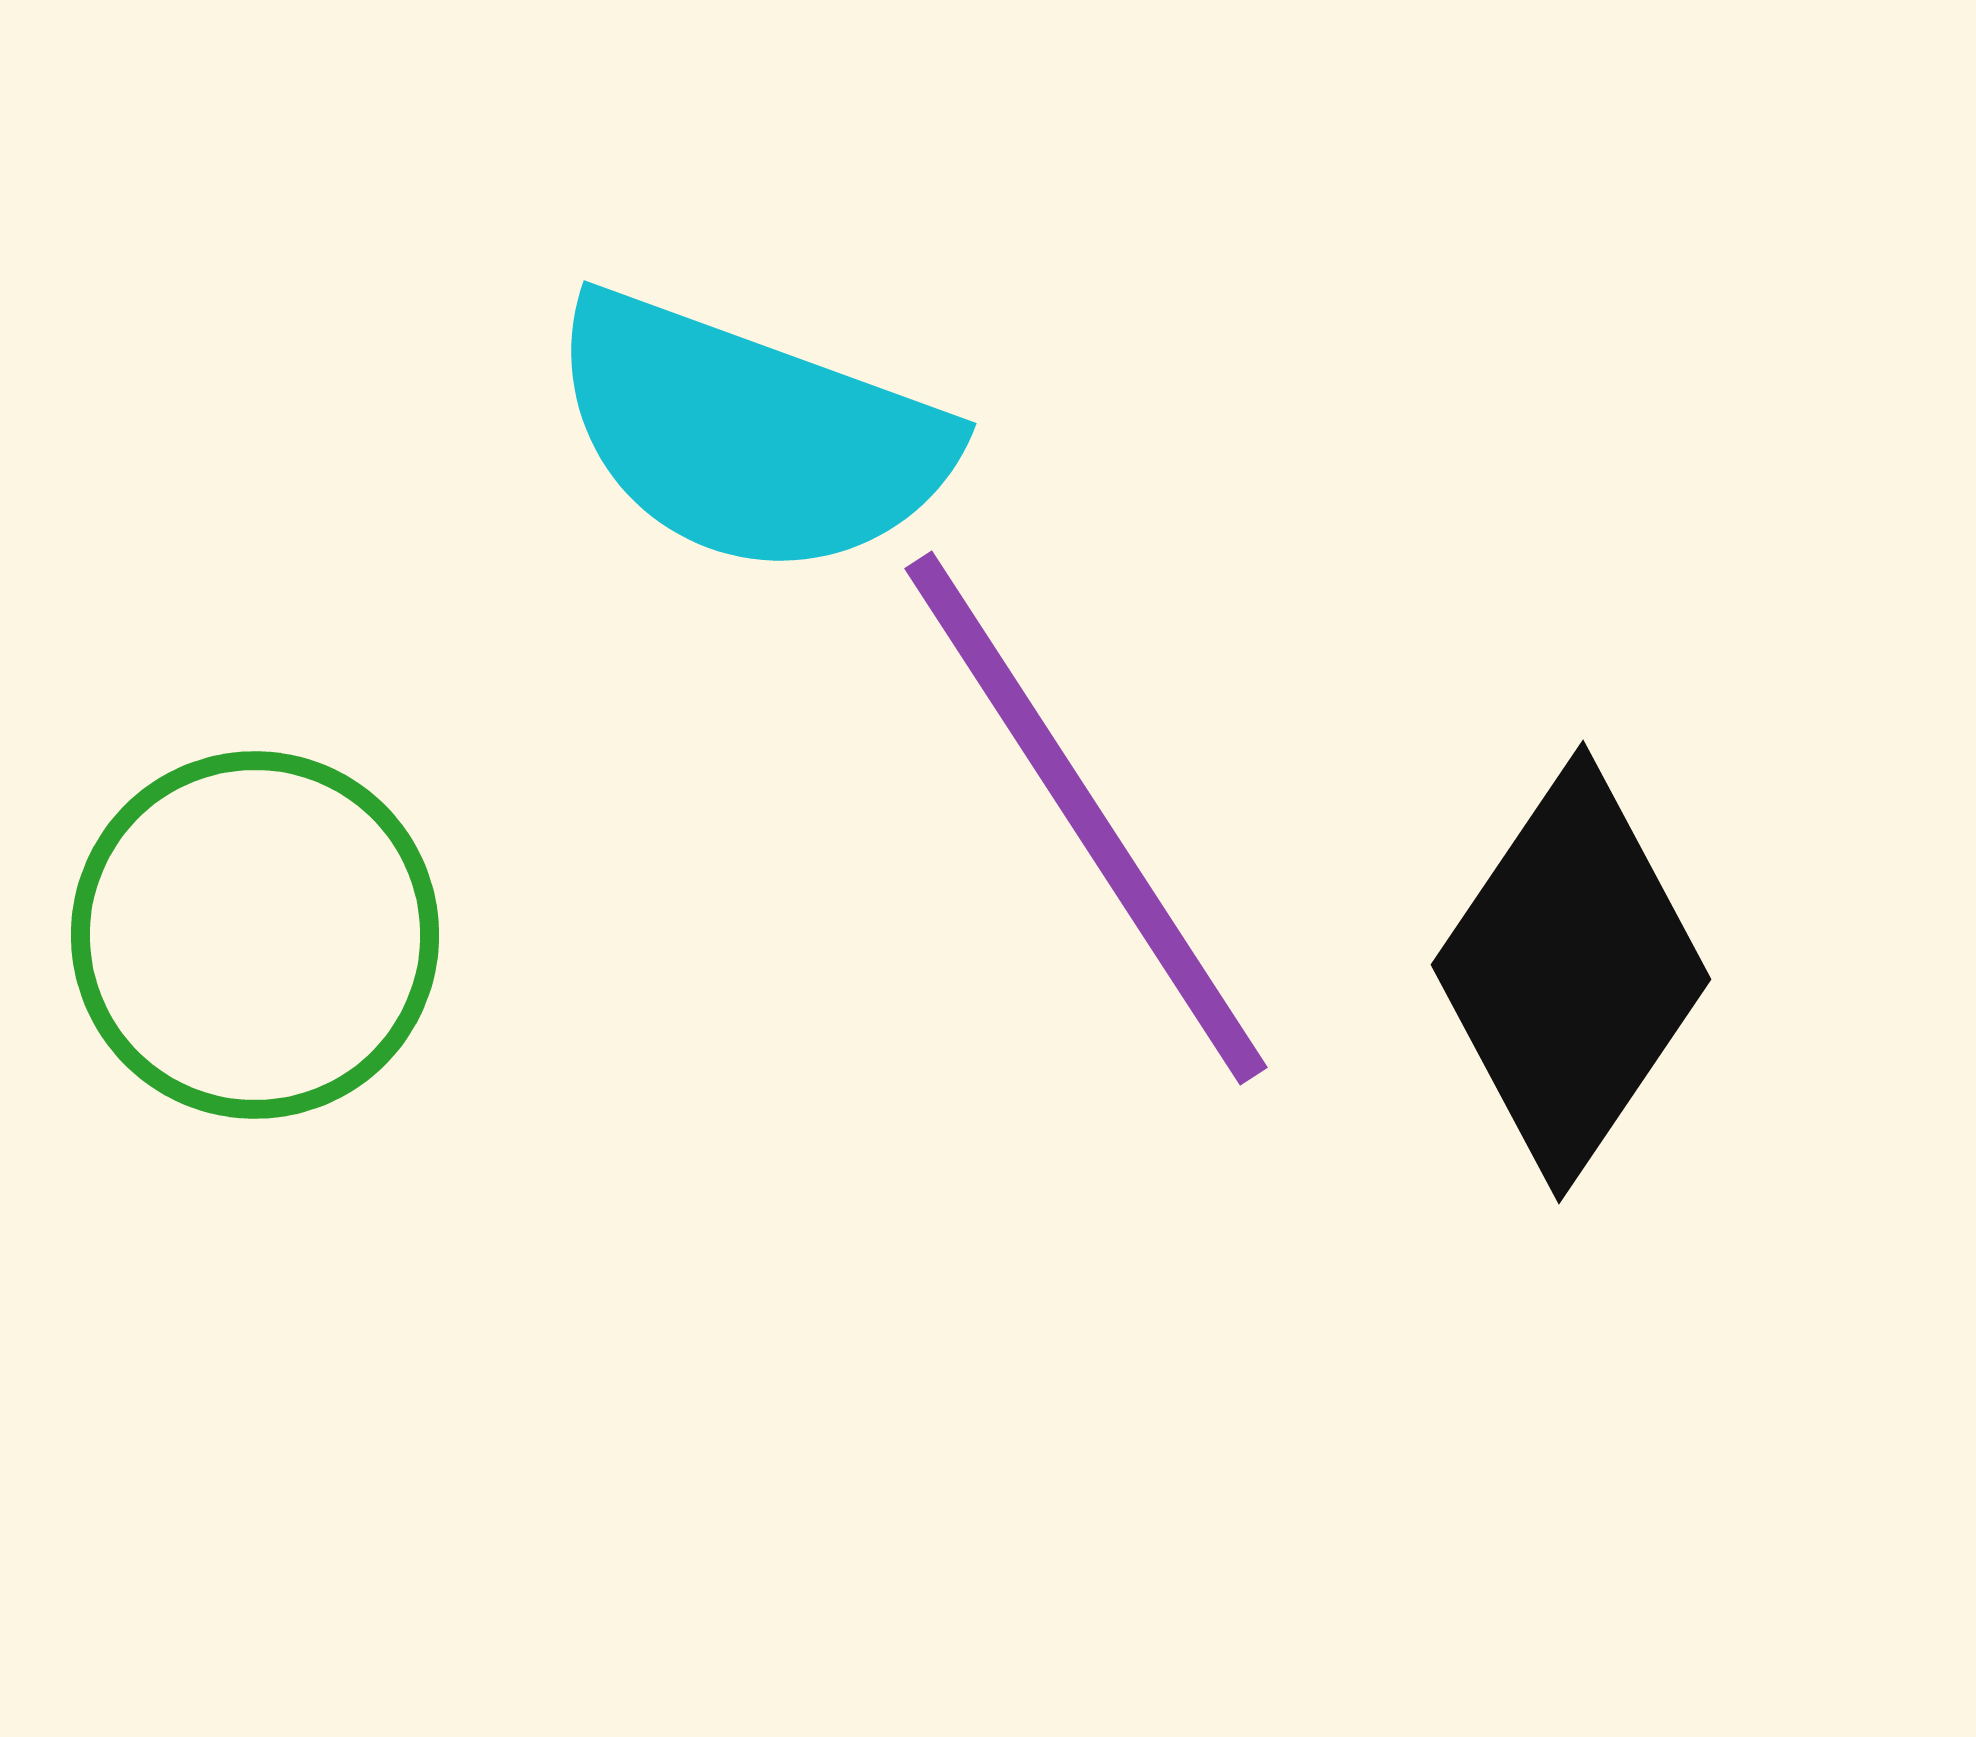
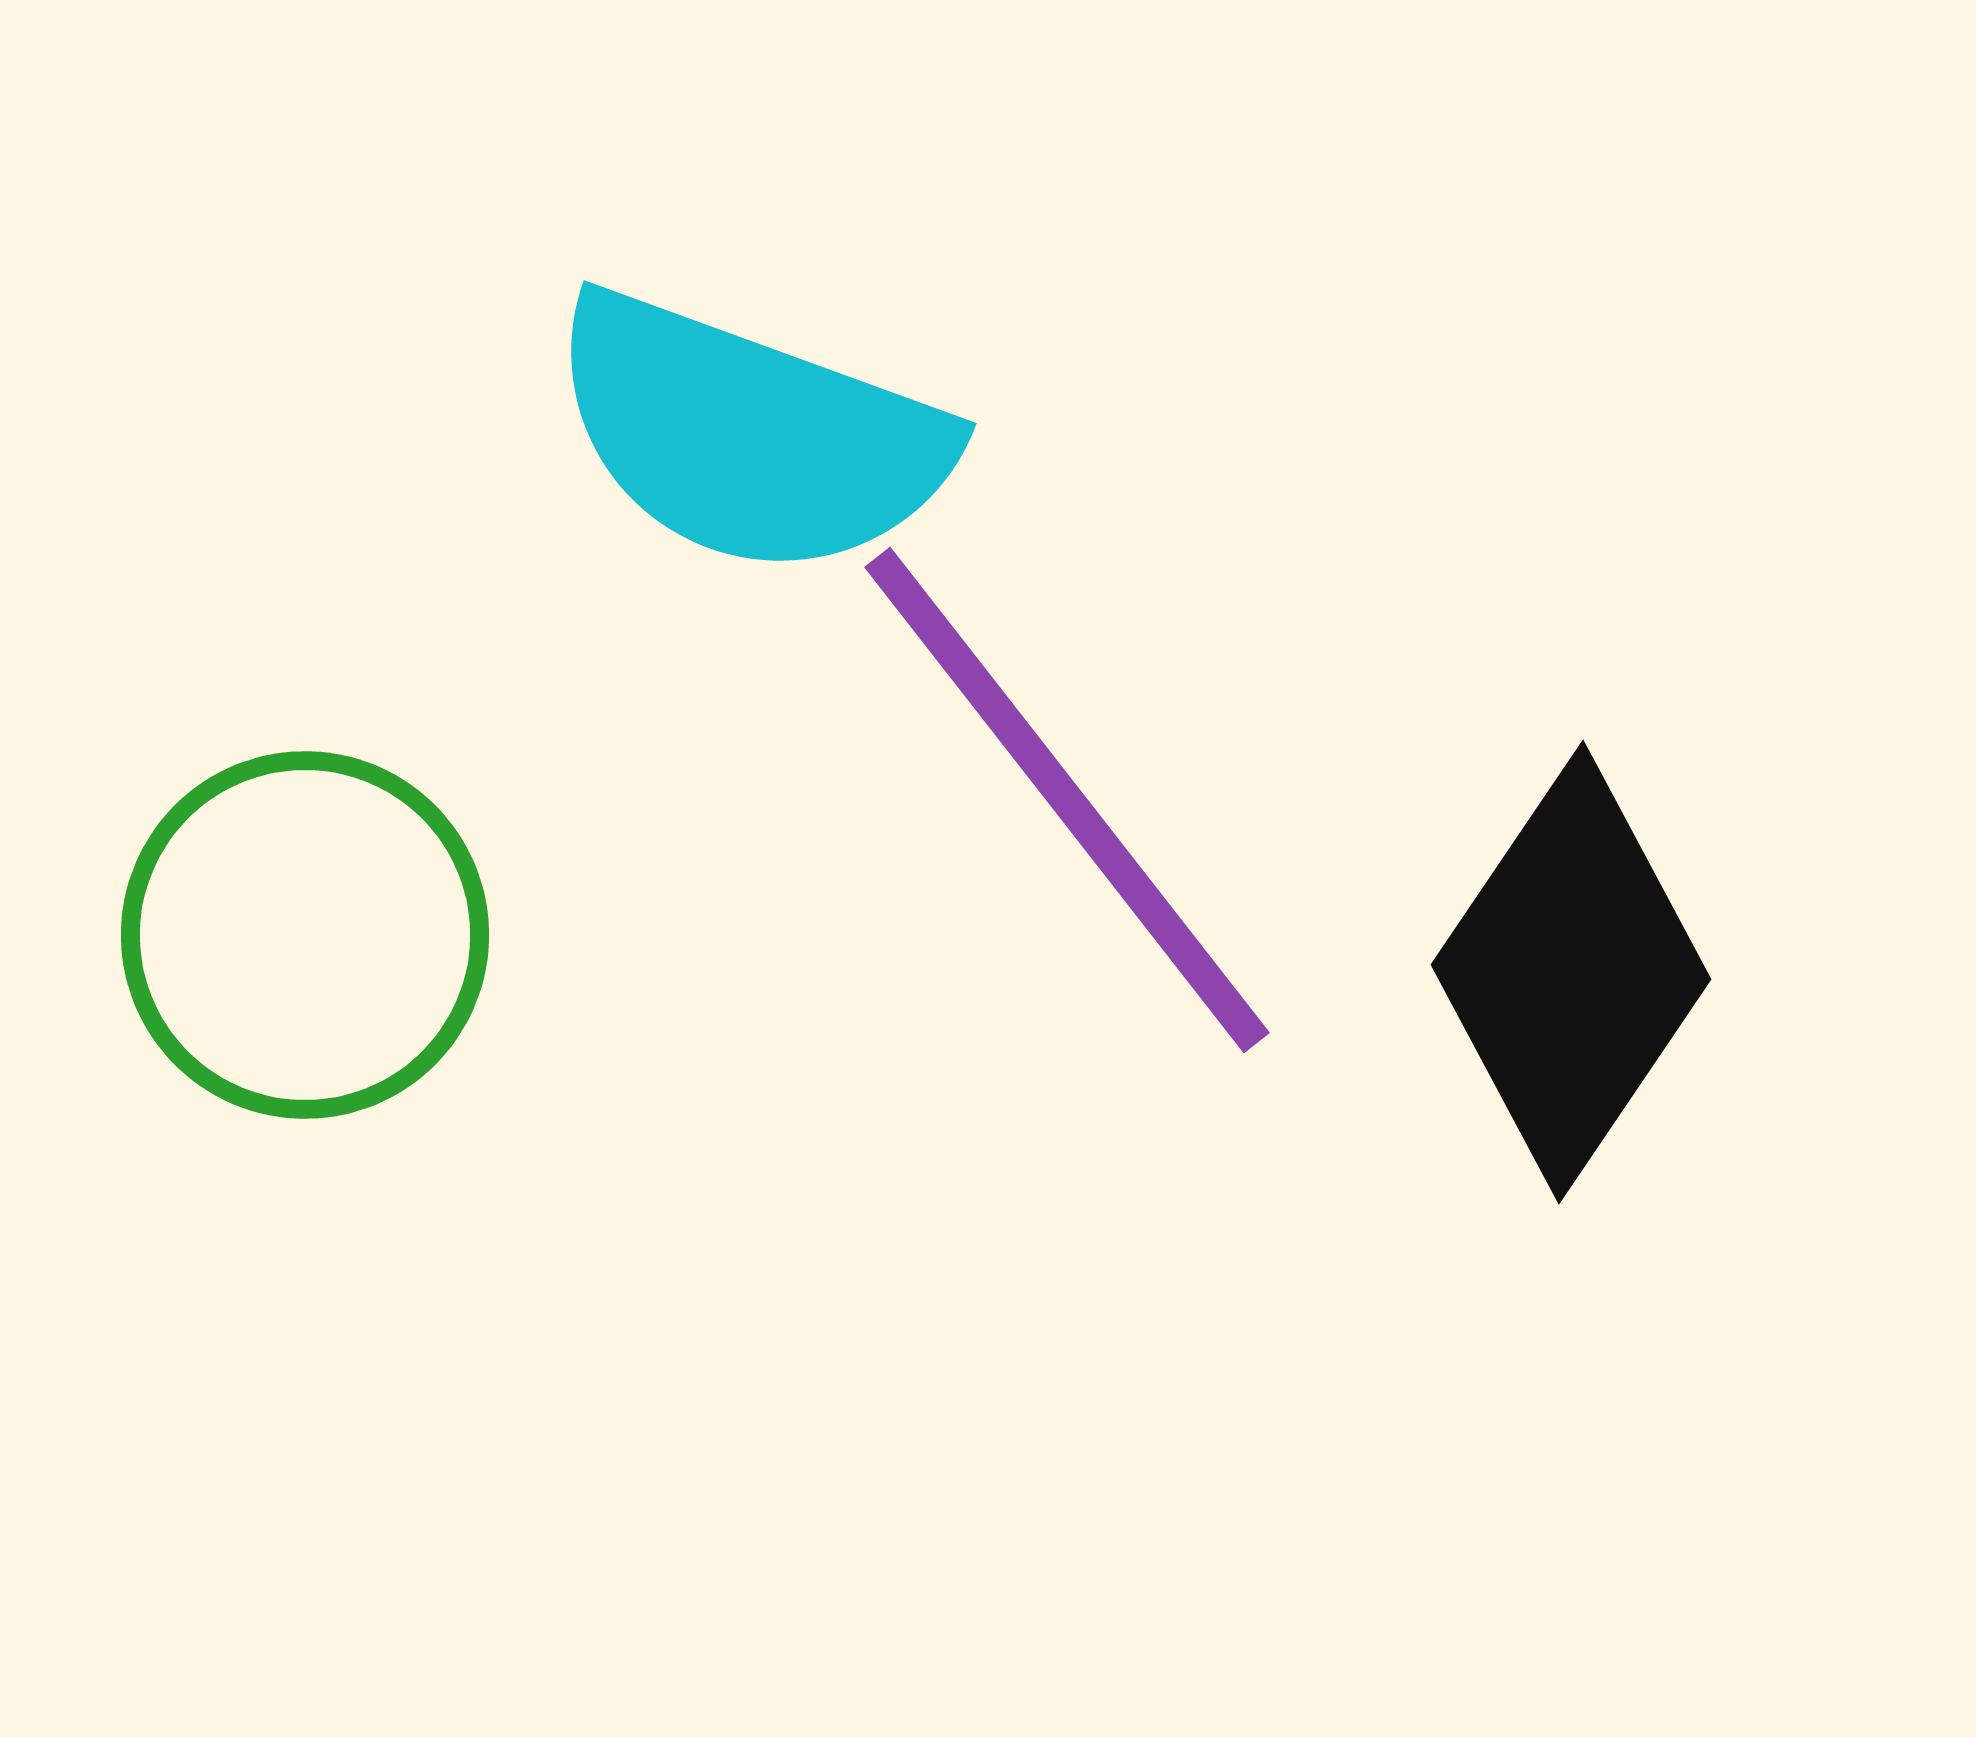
purple line: moved 19 px left, 18 px up; rotated 5 degrees counterclockwise
green circle: moved 50 px right
